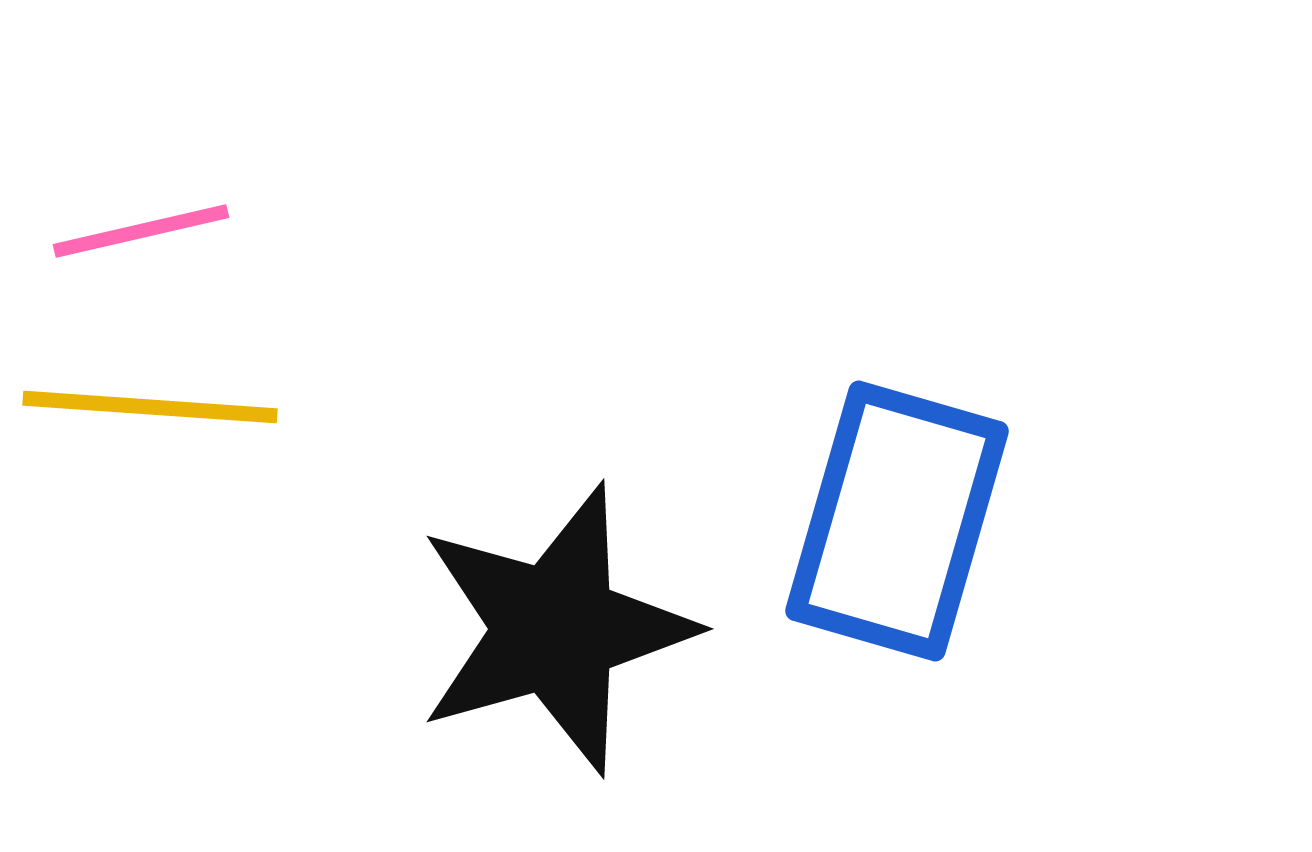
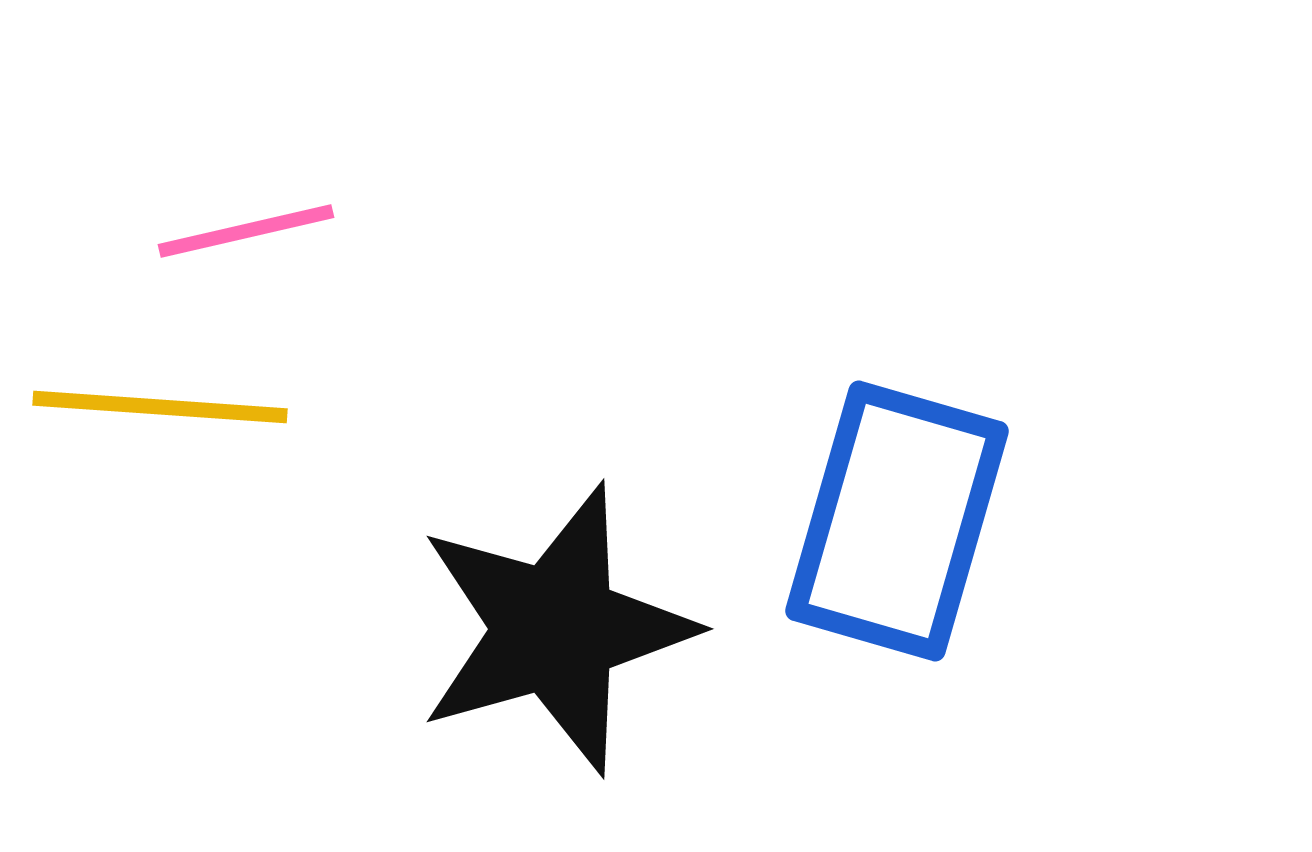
pink line: moved 105 px right
yellow line: moved 10 px right
